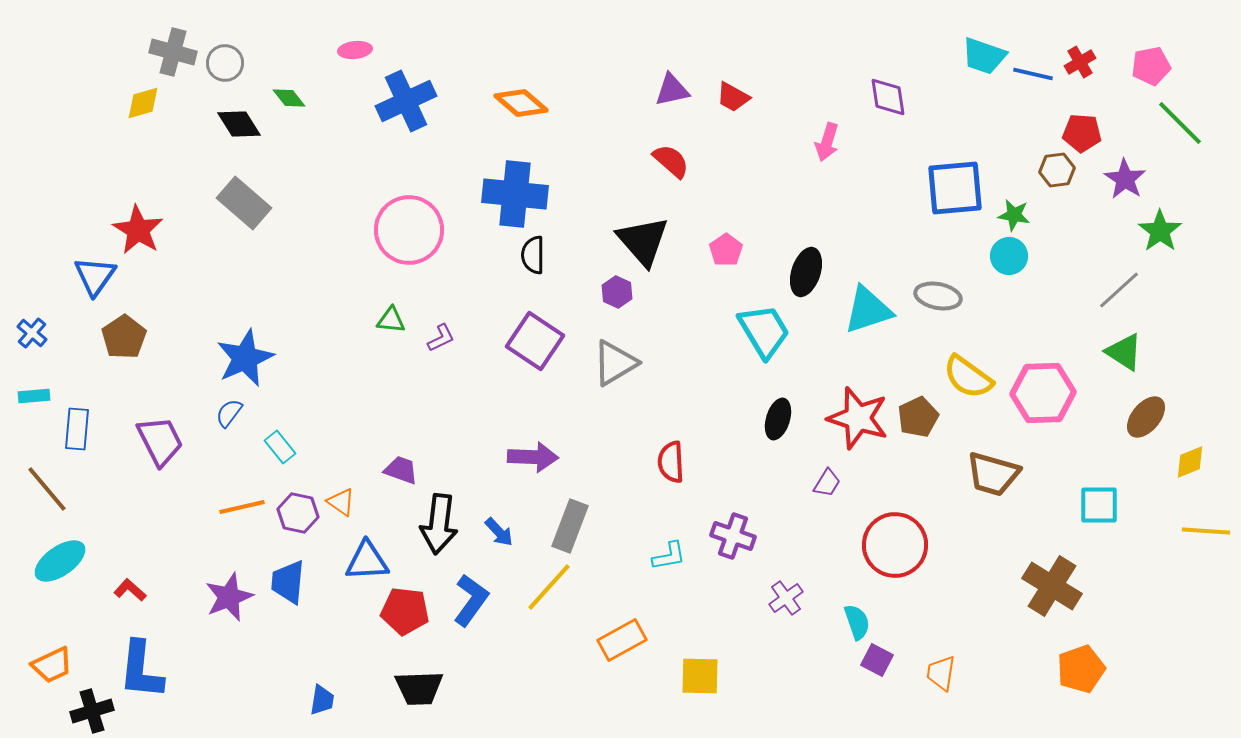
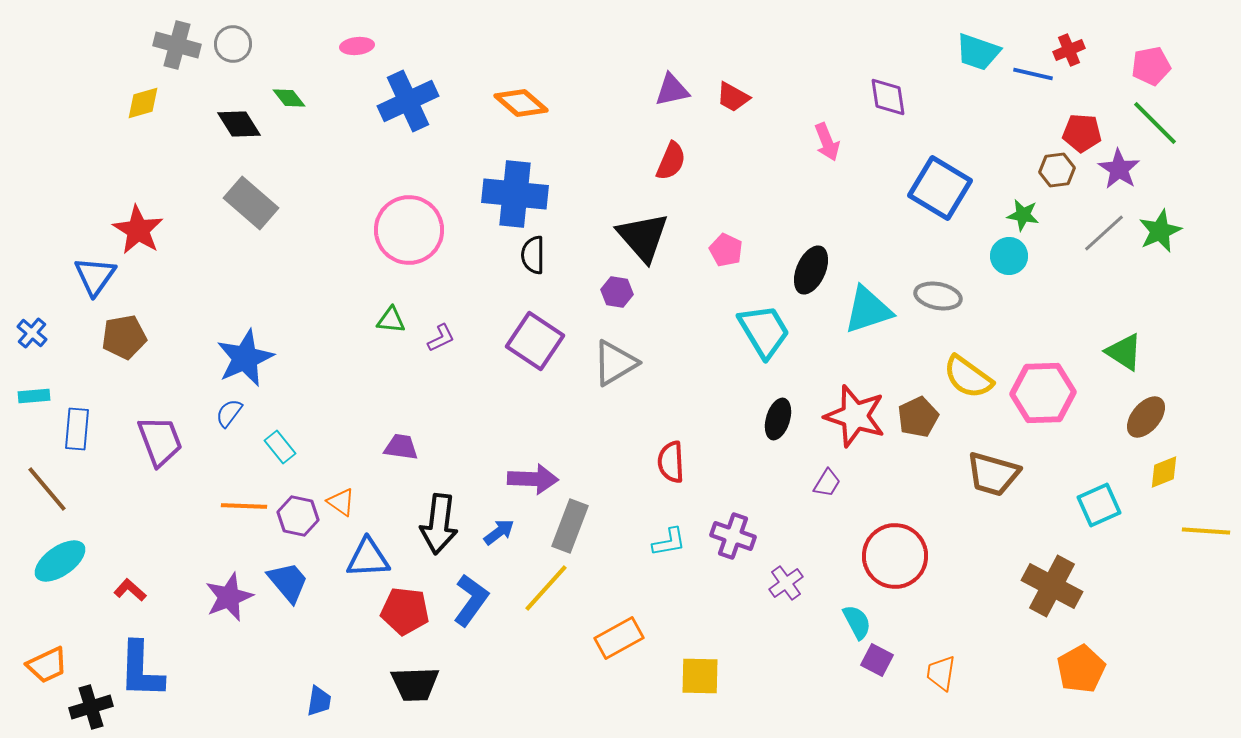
pink ellipse at (355, 50): moved 2 px right, 4 px up
gray cross at (173, 52): moved 4 px right, 7 px up
cyan trapezoid at (984, 56): moved 6 px left, 4 px up
red cross at (1080, 62): moved 11 px left, 12 px up; rotated 8 degrees clockwise
gray circle at (225, 63): moved 8 px right, 19 px up
blue cross at (406, 101): moved 2 px right
green line at (1180, 123): moved 25 px left
pink arrow at (827, 142): rotated 39 degrees counterclockwise
red semicircle at (671, 161): rotated 72 degrees clockwise
purple star at (1125, 179): moved 6 px left, 10 px up
blue square at (955, 188): moved 15 px left; rotated 36 degrees clockwise
gray rectangle at (244, 203): moved 7 px right
green star at (1014, 215): moved 9 px right
green star at (1160, 231): rotated 12 degrees clockwise
black triangle at (643, 241): moved 4 px up
pink pentagon at (726, 250): rotated 12 degrees counterclockwise
black ellipse at (806, 272): moved 5 px right, 2 px up; rotated 6 degrees clockwise
gray line at (1119, 290): moved 15 px left, 57 px up
purple hexagon at (617, 292): rotated 16 degrees counterclockwise
brown pentagon at (124, 337): rotated 24 degrees clockwise
red star at (858, 418): moved 3 px left, 2 px up
purple trapezoid at (160, 441): rotated 6 degrees clockwise
purple arrow at (533, 457): moved 22 px down
yellow diamond at (1190, 462): moved 26 px left, 10 px down
purple trapezoid at (401, 470): moved 23 px up; rotated 12 degrees counterclockwise
cyan square at (1099, 505): rotated 24 degrees counterclockwise
orange line at (242, 507): moved 2 px right, 1 px up; rotated 15 degrees clockwise
purple hexagon at (298, 513): moved 3 px down
blue arrow at (499, 532): rotated 84 degrees counterclockwise
red circle at (895, 545): moved 11 px down
cyan L-shape at (669, 556): moved 14 px up
blue triangle at (367, 561): moved 1 px right, 3 px up
blue trapezoid at (288, 582): rotated 135 degrees clockwise
brown cross at (1052, 586): rotated 4 degrees counterclockwise
yellow line at (549, 587): moved 3 px left, 1 px down
purple cross at (786, 598): moved 15 px up
cyan semicircle at (857, 622): rotated 9 degrees counterclockwise
orange rectangle at (622, 640): moved 3 px left, 2 px up
orange trapezoid at (52, 665): moved 5 px left
orange pentagon at (1081, 669): rotated 9 degrees counterclockwise
blue L-shape at (141, 670): rotated 4 degrees counterclockwise
black trapezoid at (419, 688): moved 4 px left, 4 px up
blue trapezoid at (322, 700): moved 3 px left, 1 px down
black cross at (92, 711): moved 1 px left, 4 px up
